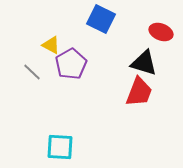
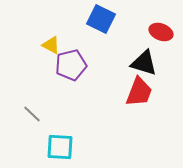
purple pentagon: moved 1 px down; rotated 16 degrees clockwise
gray line: moved 42 px down
